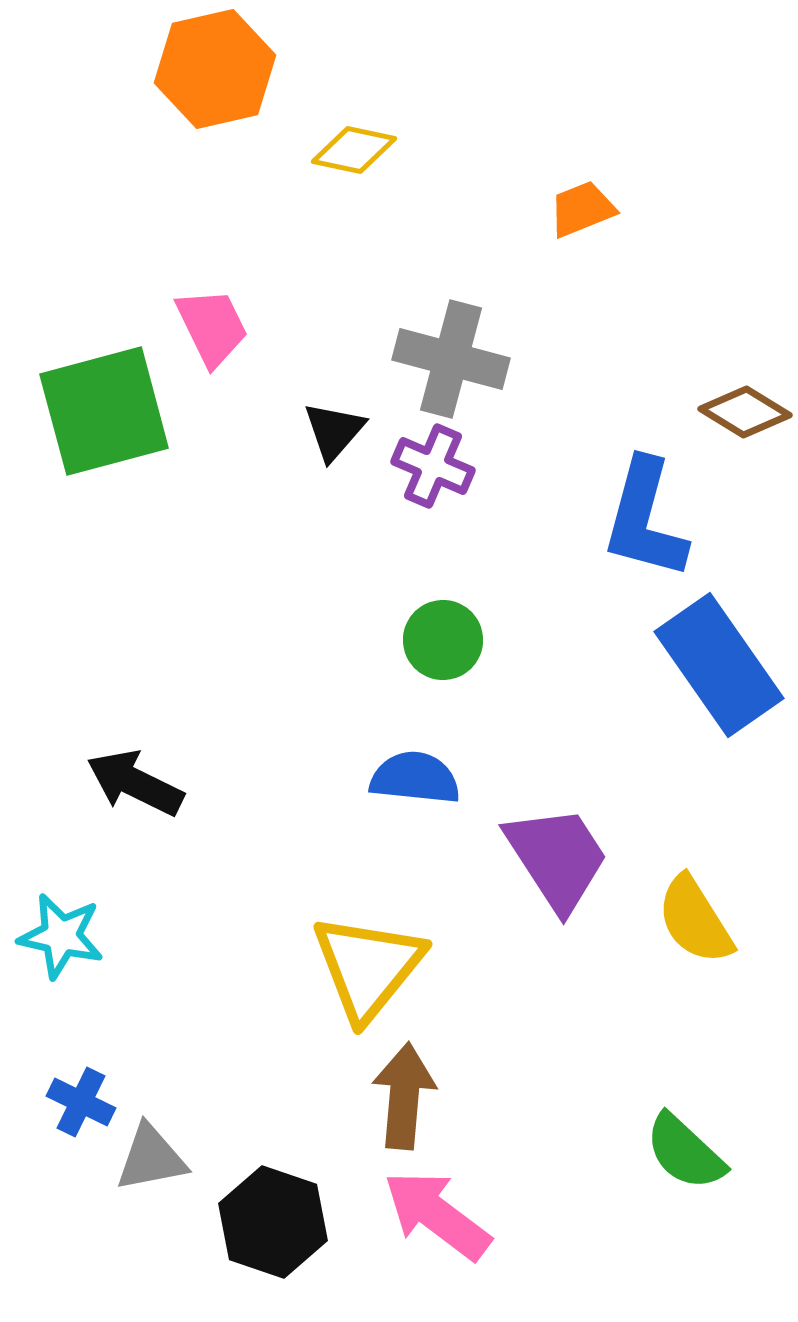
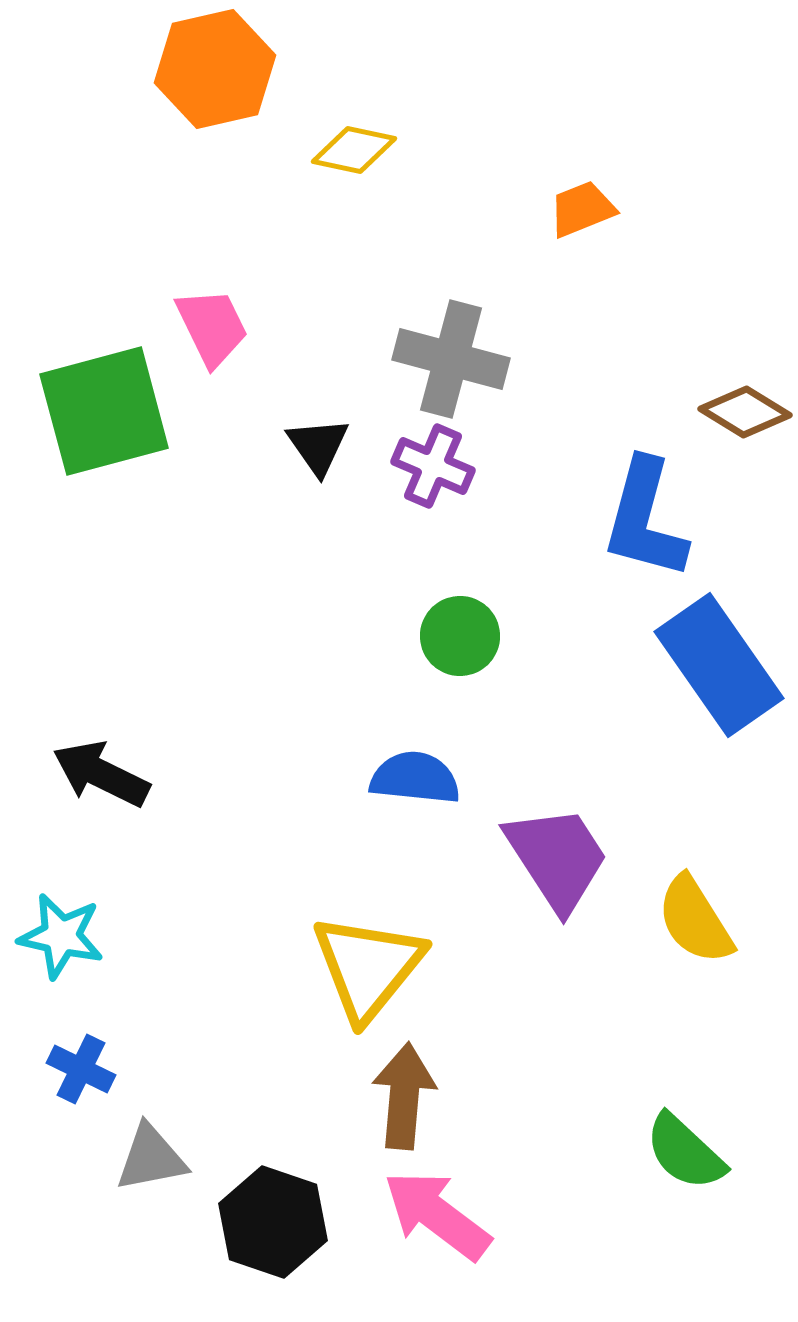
black triangle: moved 16 px left, 15 px down; rotated 16 degrees counterclockwise
green circle: moved 17 px right, 4 px up
black arrow: moved 34 px left, 9 px up
blue cross: moved 33 px up
